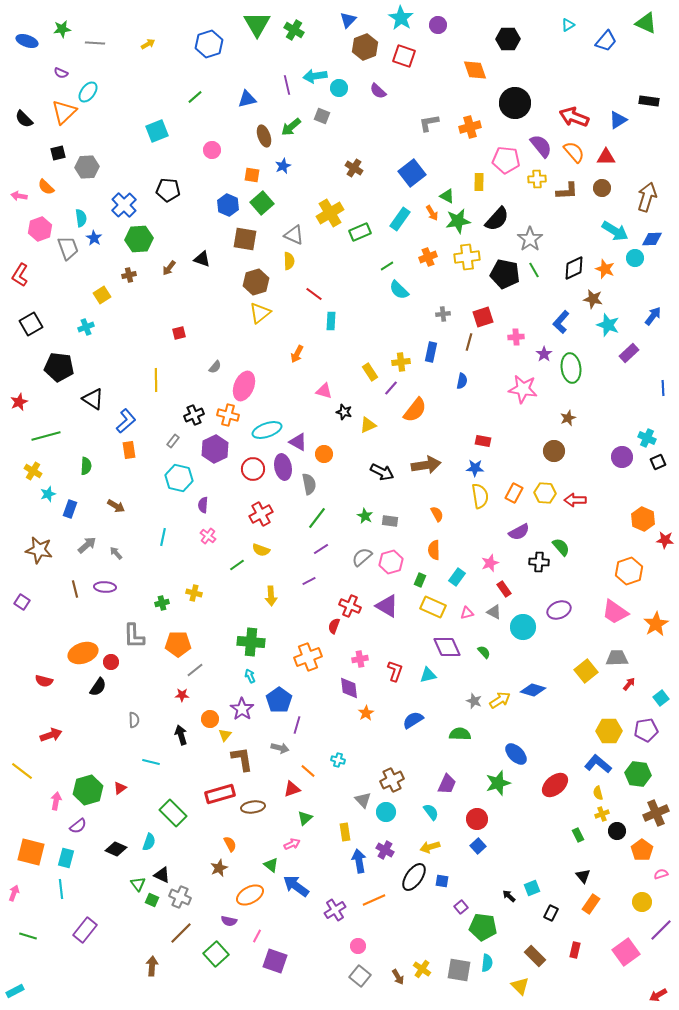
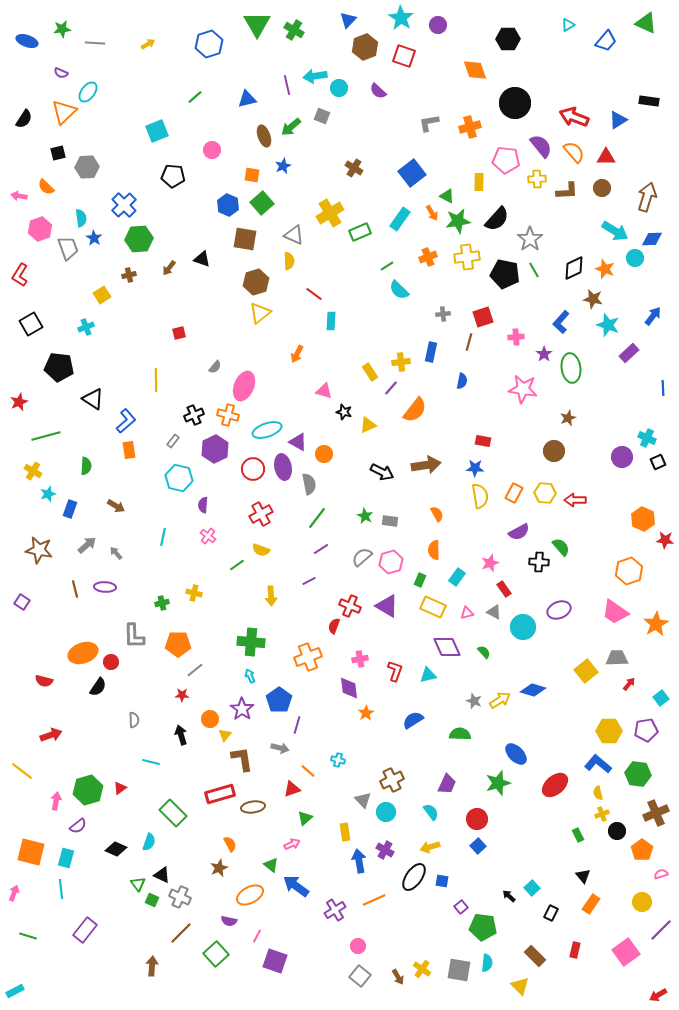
black semicircle at (24, 119): rotated 102 degrees counterclockwise
black pentagon at (168, 190): moved 5 px right, 14 px up
cyan square at (532, 888): rotated 21 degrees counterclockwise
